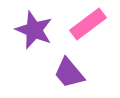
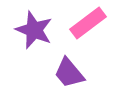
pink rectangle: moved 1 px up
